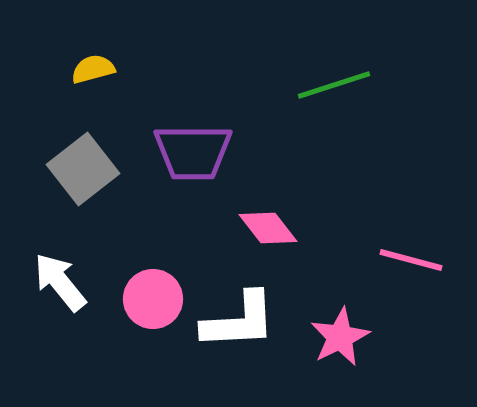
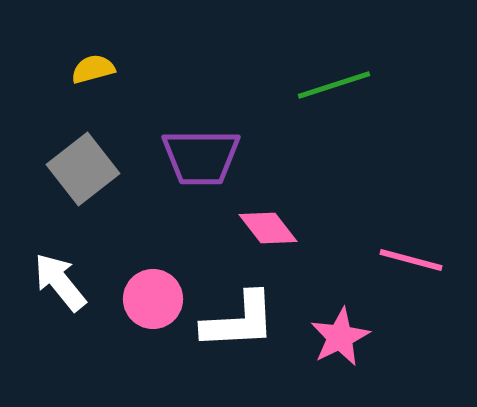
purple trapezoid: moved 8 px right, 5 px down
